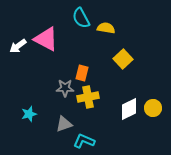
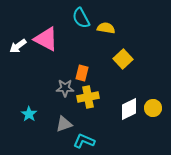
cyan star: rotated 21 degrees counterclockwise
